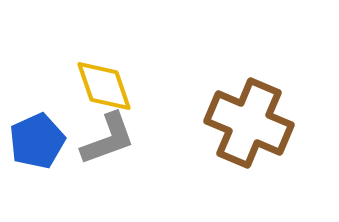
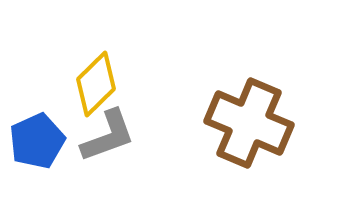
yellow diamond: moved 8 px left, 2 px up; rotated 64 degrees clockwise
gray L-shape: moved 3 px up
